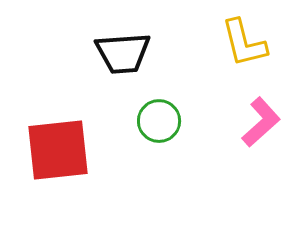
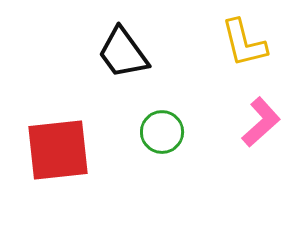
black trapezoid: rotated 58 degrees clockwise
green circle: moved 3 px right, 11 px down
